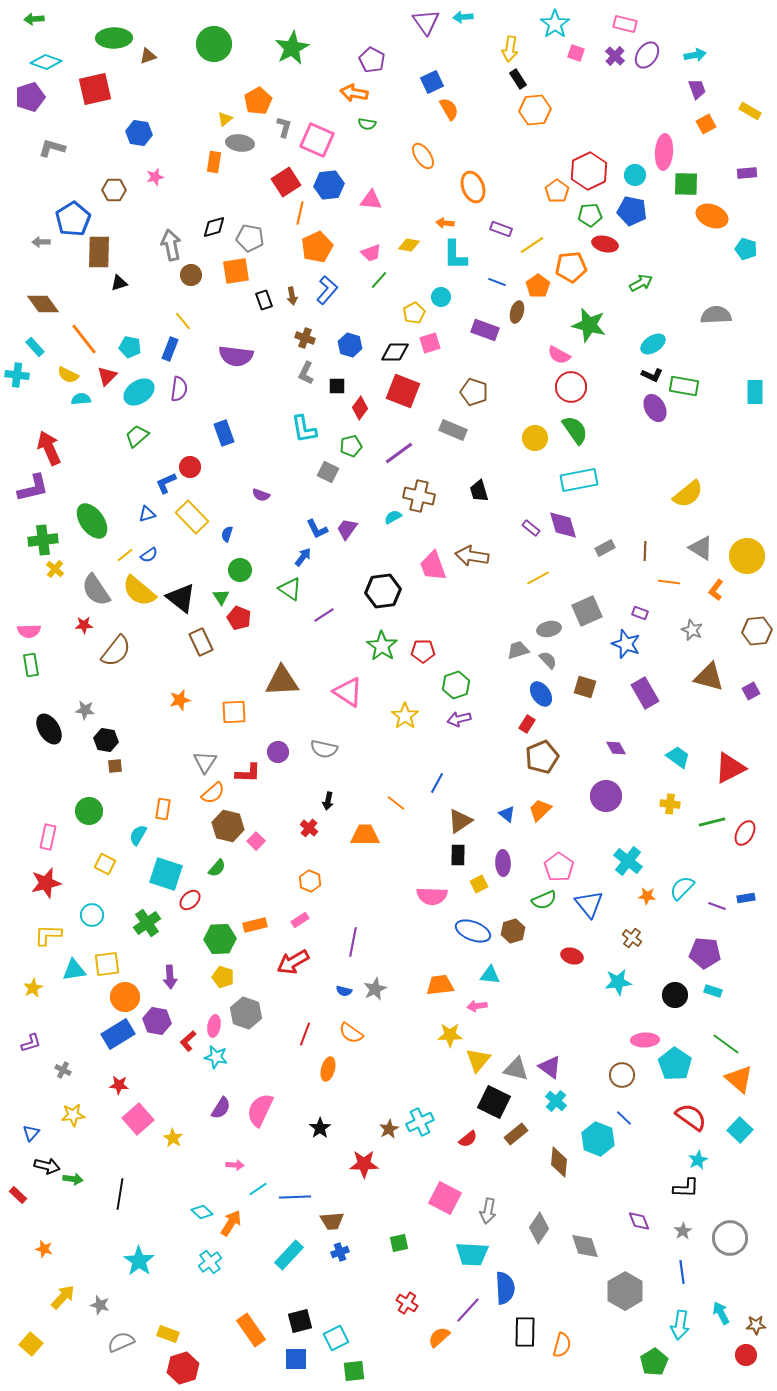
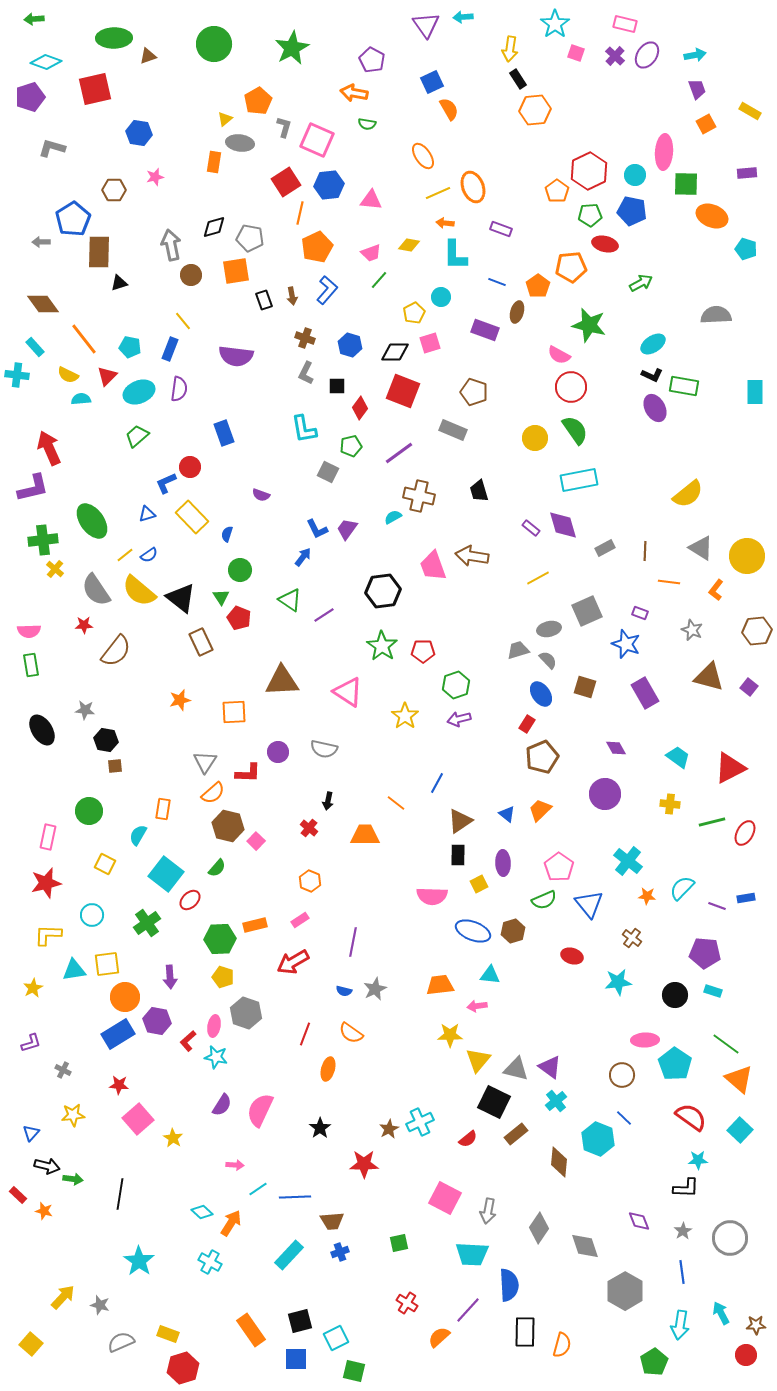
purple triangle at (426, 22): moved 3 px down
yellow line at (532, 245): moved 94 px left, 52 px up; rotated 10 degrees clockwise
cyan ellipse at (139, 392): rotated 12 degrees clockwise
green triangle at (290, 589): moved 11 px down
purple square at (751, 691): moved 2 px left, 4 px up; rotated 24 degrees counterclockwise
black ellipse at (49, 729): moved 7 px left, 1 px down
purple circle at (606, 796): moved 1 px left, 2 px up
cyan square at (166, 874): rotated 20 degrees clockwise
cyan cross at (556, 1101): rotated 10 degrees clockwise
purple semicircle at (221, 1108): moved 1 px right, 3 px up
cyan star at (698, 1160): rotated 24 degrees clockwise
orange star at (44, 1249): moved 38 px up
cyan cross at (210, 1262): rotated 25 degrees counterclockwise
blue semicircle at (505, 1288): moved 4 px right, 3 px up
green square at (354, 1371): rotated 20 degrees clockwise
